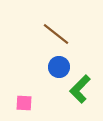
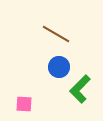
brown line: rotated 8 degrees counterclockwise
pink square: moved 1 px down
